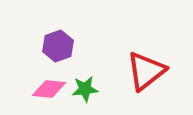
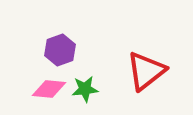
purple hexagon: moved 2 px right, 4 px down
